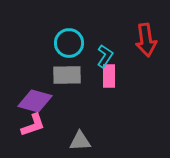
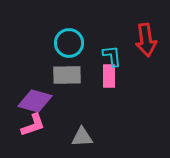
cyan L-shape: moved 7 px right; rotated 40 degrees counterclockwise
gray triangle: moved 2 px right, 4 px up
